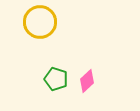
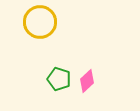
green pentagon: moved 3 px right
